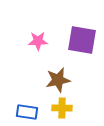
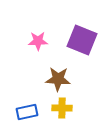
purple square: rotated 12 degrees clockwise
brown star: moved 1 px up; rotated 15 degrees clockwise
blue rectangle: rotated 20 degrees counterclockwise
